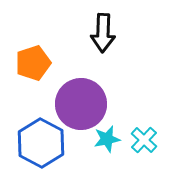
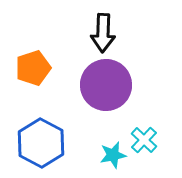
orange pentagon: moved 5 px down
purple circle: moved 25 px right, 19 px up
cyan star: moved 6 px right, 16 px down
